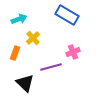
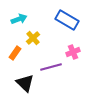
blue rectangle: moved 5 px down
orange rectangle: rotated 16 degrees clockwise
